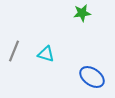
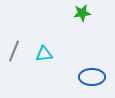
cyan triangle: moved 2 px left; rotated 24 degrees counterclockwise
blue ellipse: rotated 35 degrees counterclockwise
